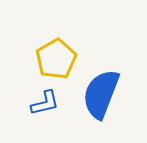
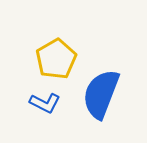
blue L-shape: rotated 40 degrees clockwise
